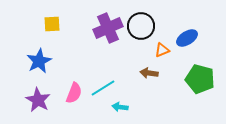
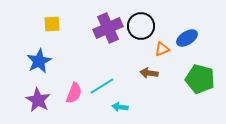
orange triangle: moved 1 px up
cyan line: moved 1 px left, 2 px up
